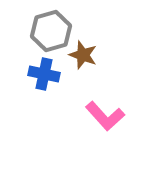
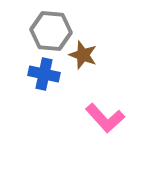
gray hexagon: rotated 21 degrees clockwise
pink L-shape: moved 2 px down
